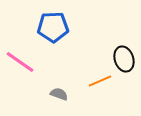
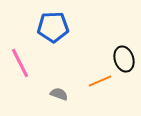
pink line: moved 1 px down; rotated 28 degrees clockwise
